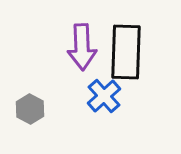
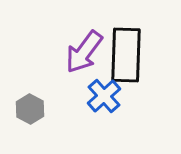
purple arrow: moved 2 px right, 5 px down; rotated 39 degrees clockwise
black rectangle: moved 3 px down
